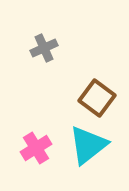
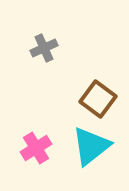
brown square: moved 1 px right, 1 px down
cyan triangle: moved 3 px right, 1 px down
